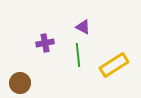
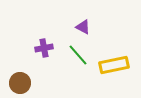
purple cross: moved 1 px left, 5 px down
green line: rotated 35 degrees counterclockwise
yellow rectangle: rotated 20 degrees clockwise
